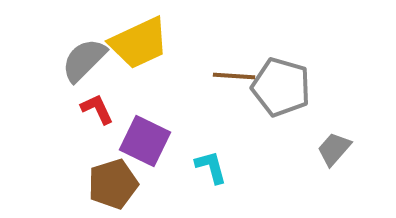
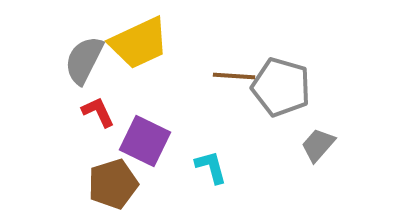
gray semicircle: rotated 18 degrees counterclockwise
red L-shape: moved 1 px right, 3 px down
gray trapezoid: moved 16 px left, 4 px up
